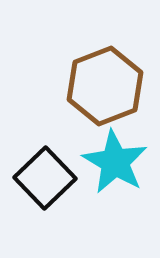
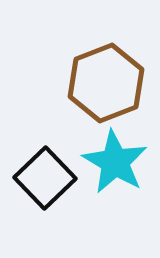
brown hexagon: moved 1 px right, 3 px up
